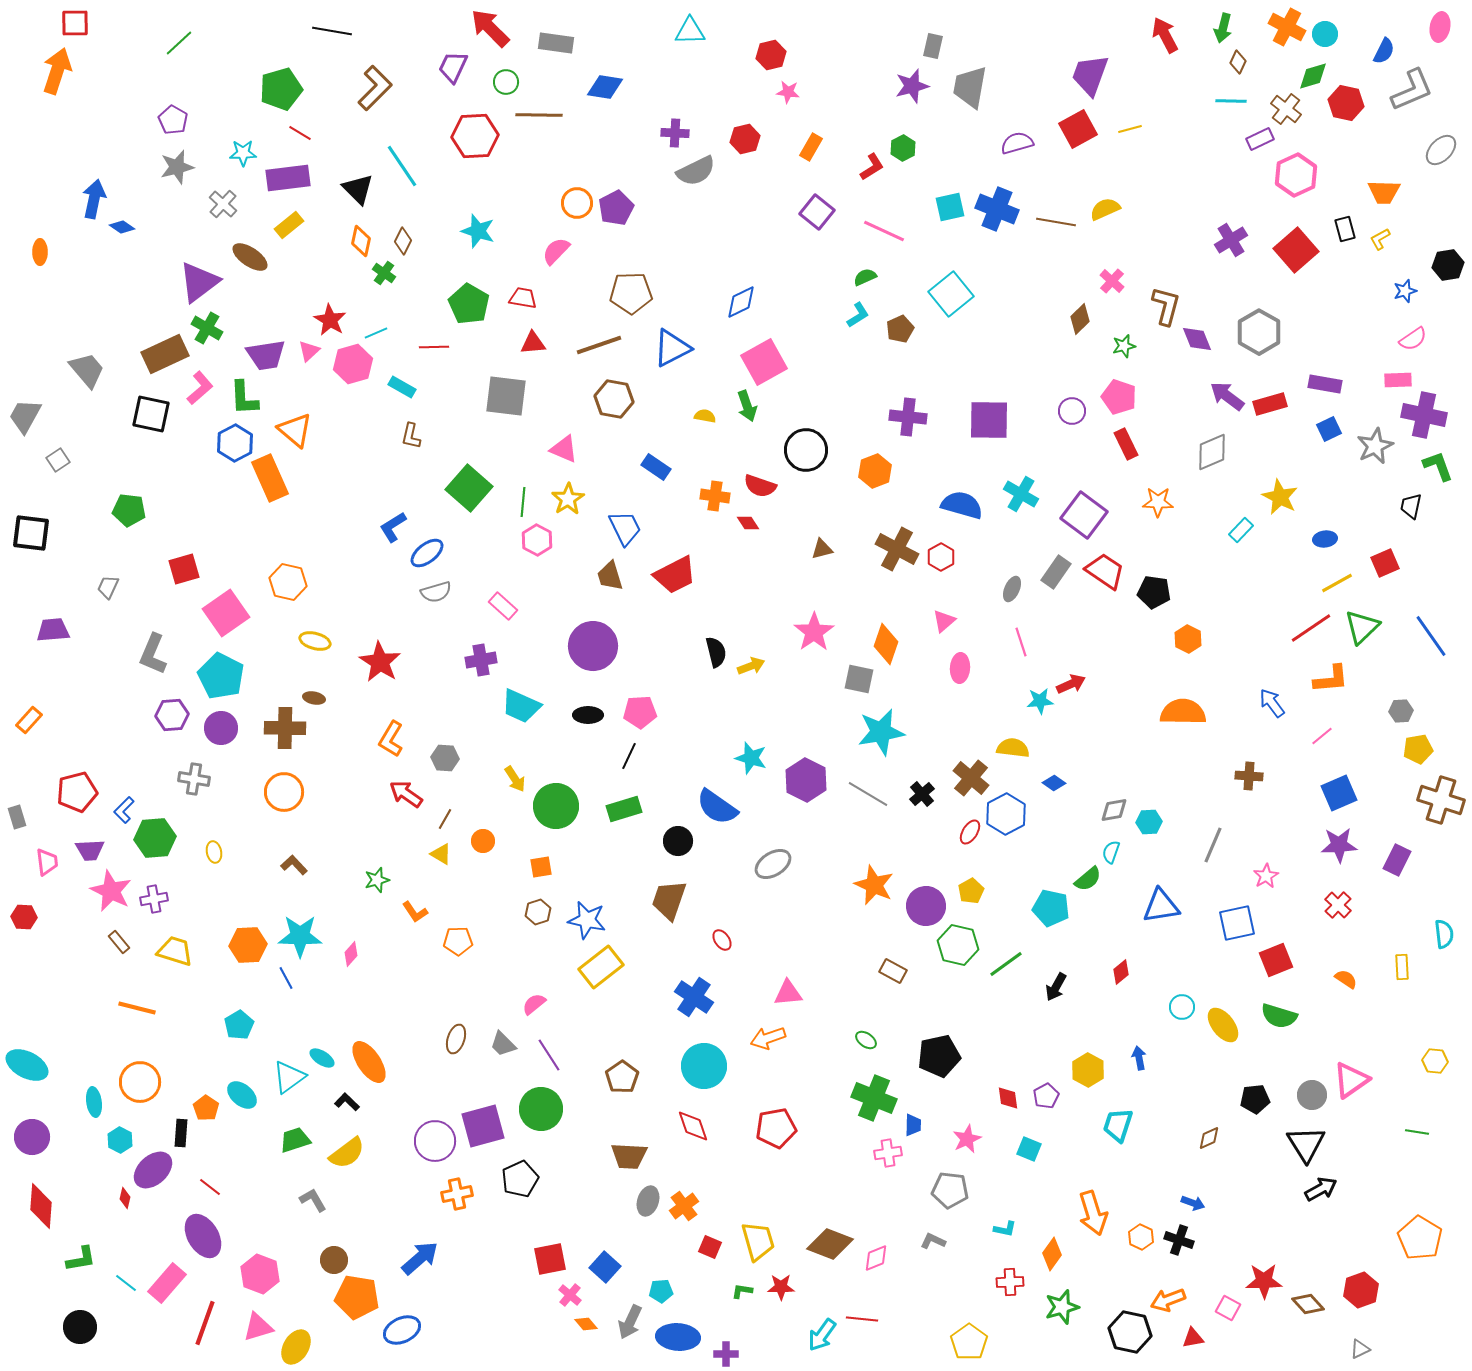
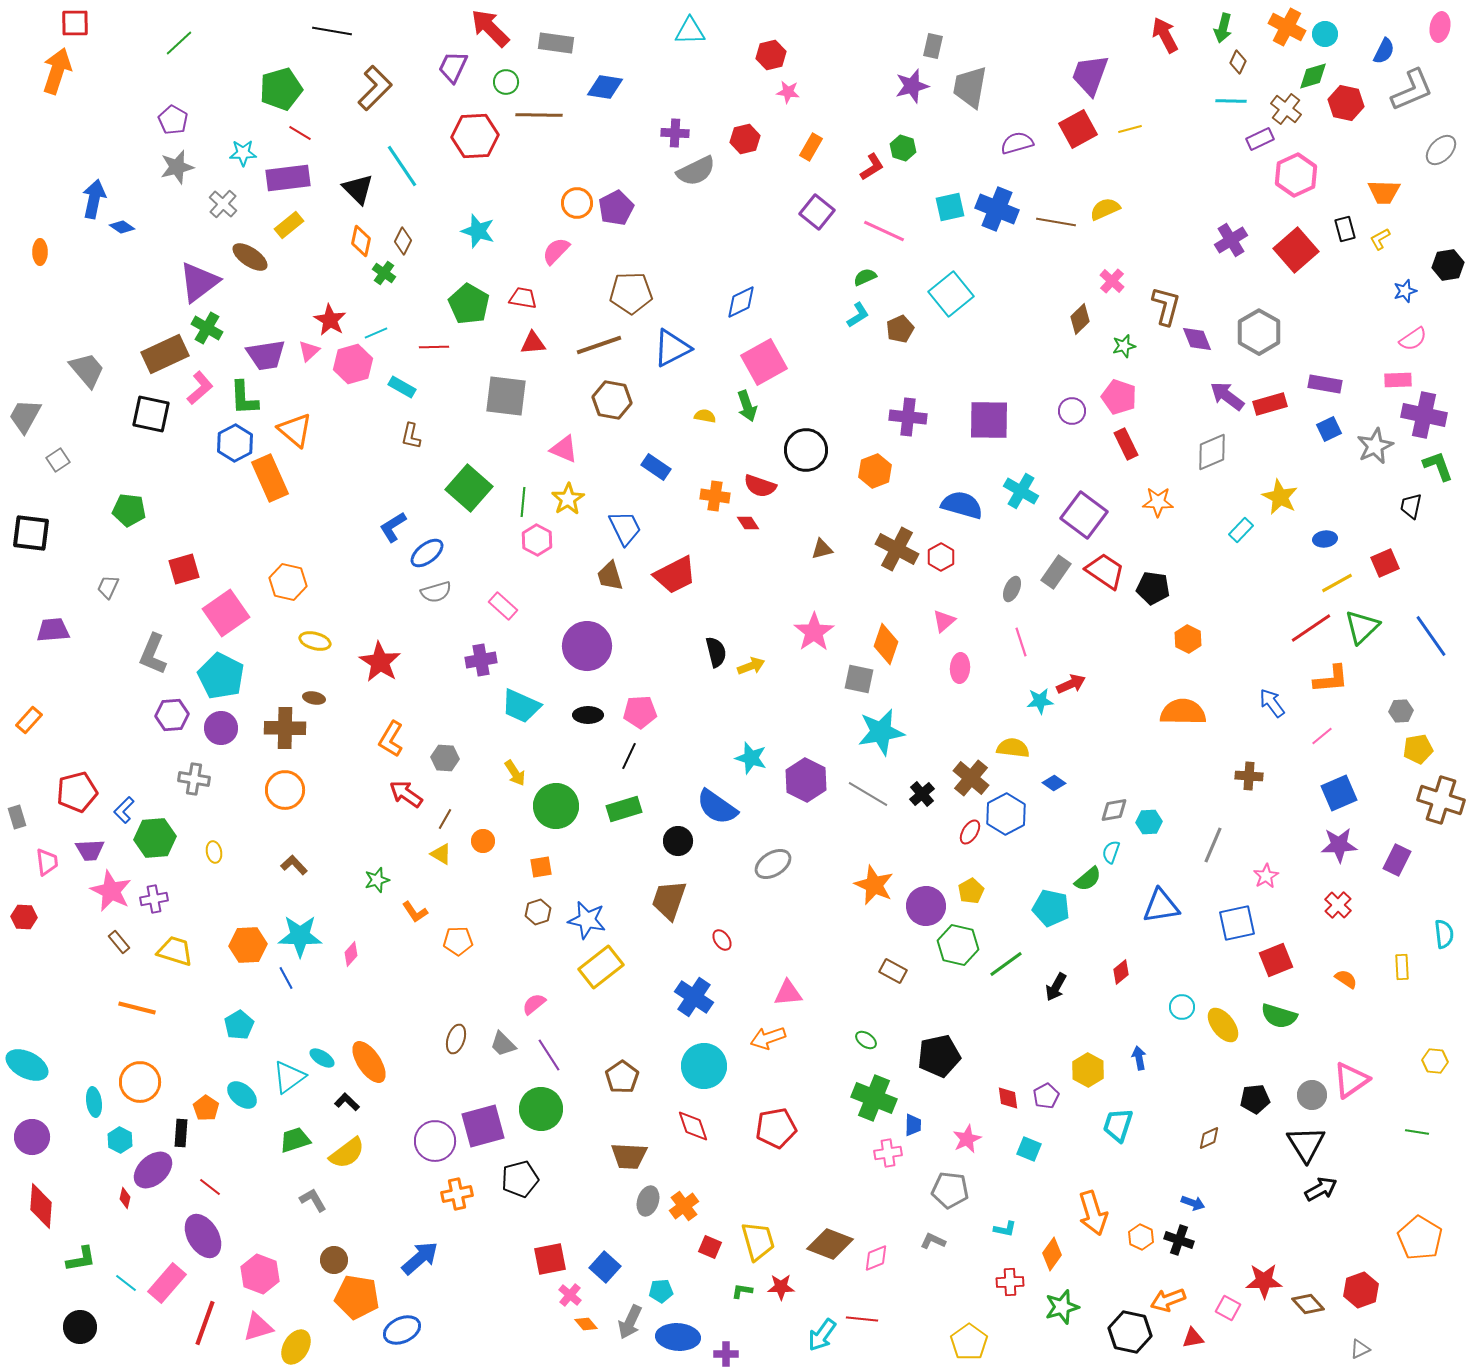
green hexagon at (903, 148): rotated 15 degrees counterclockwise
brown hexagon at (614, 399): moved 2 px left, 1 px down
cyan cross at (1021, 494): moved 3 px up
black pentagon at (1154, 592): moved 1 px left, 4 px up
purple circle at (593, 646): moved 6 px left
yellow arrow at (515, 779): moved 6 px up
orange circle at (284, 792): moved 1 px right, 2 px up
black pentagon at (520, 1179): rotated 9 degrees clockwise
